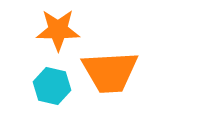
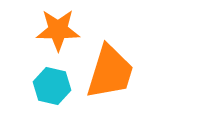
orange trapezoid: rotated 70 degrees counterclockwise
